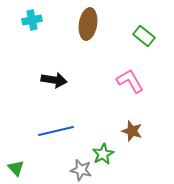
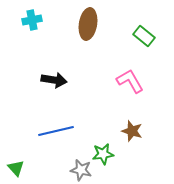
green star: rotated 20 degrees clockwise
